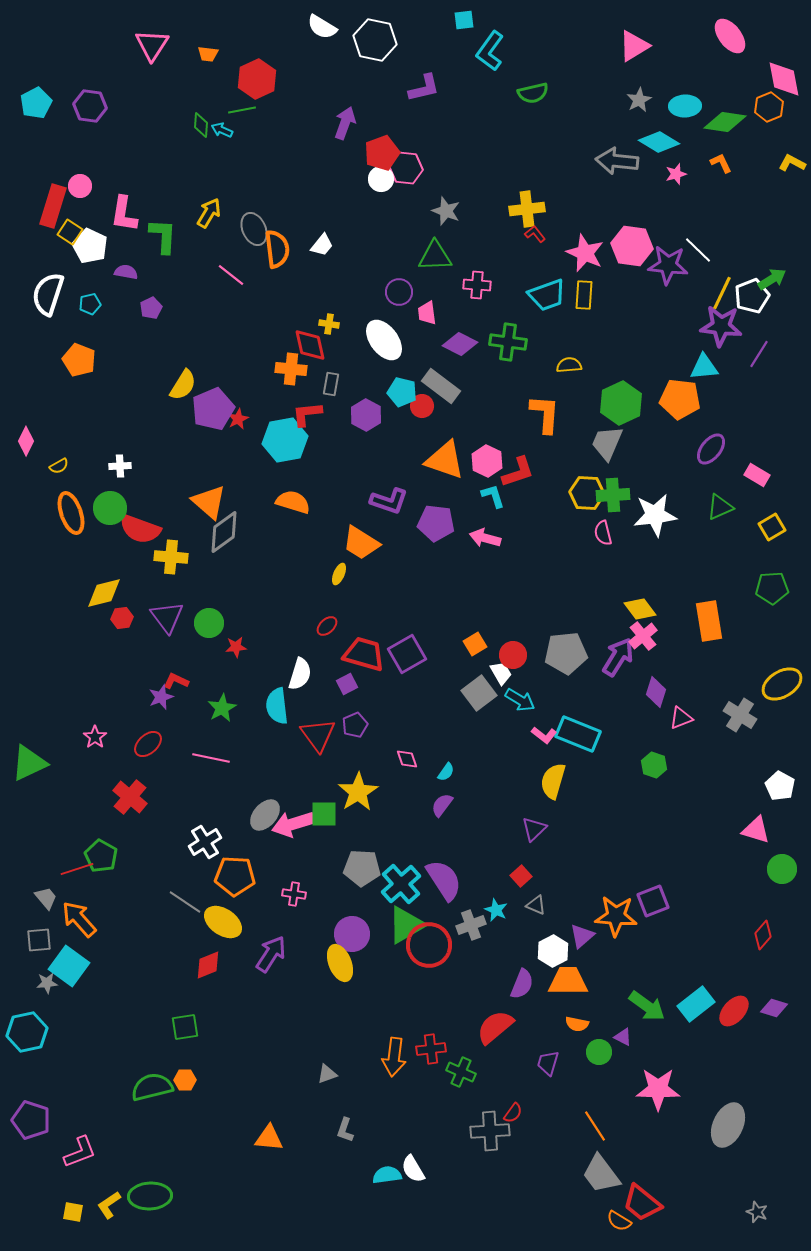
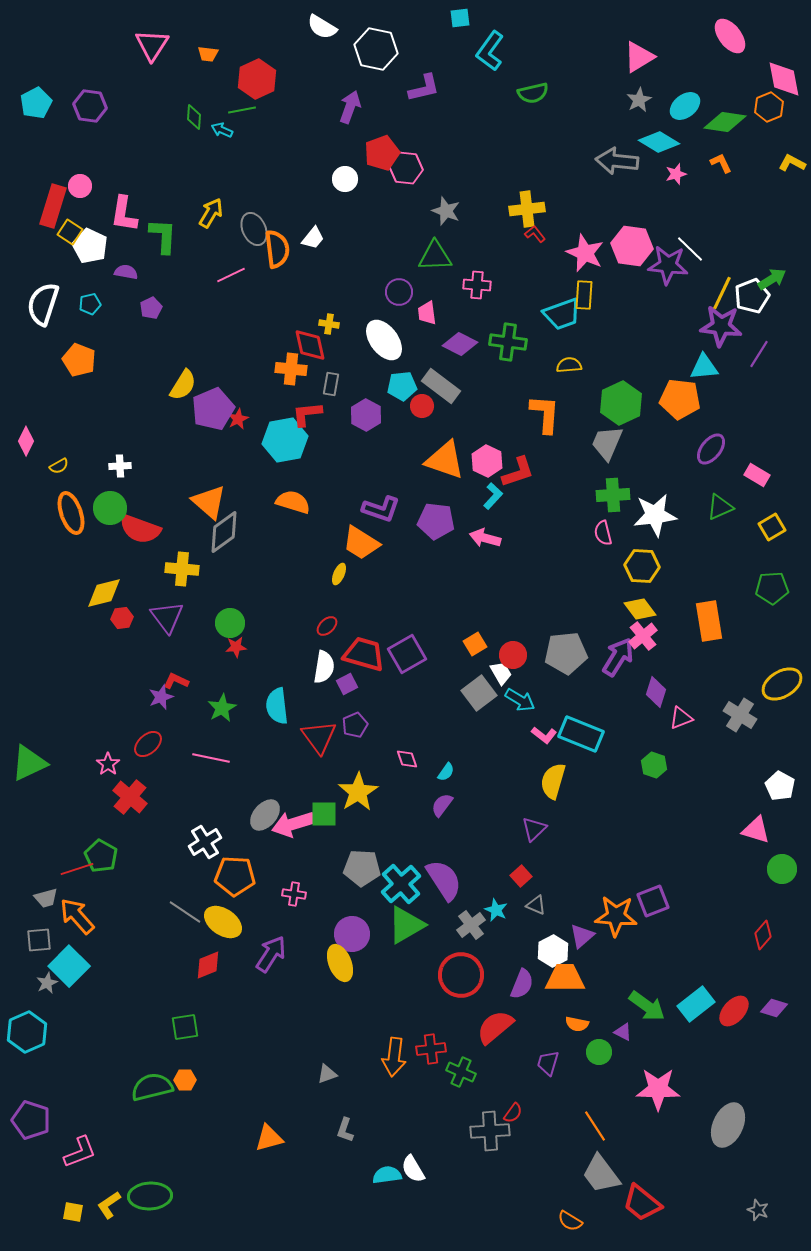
cyan square at (464, 20): moved 4 px left, 2 px up
white hexagon at (375, 40): moved 1 px right, 9 px down
pink triangle at (634, 46): moved 5 px right, 11 px down
cyan ellipse at (685, 106): rotated 36 degrees counterclockwise
purple arrow at (345, 123): moved 5 px right, 16 px up
green diamond at (201, 125): moved 7 px left, 8 px up
white circle at (381, 179): moved 36 px left
yellow arrow at (209, 213): moved 2 px right
white trapezoid at (322, 245): moved 9 px left, 7 px up
white line at (698, 250): moved 8 px left, 1 px up
pink line at (231, 275): rotated 64 degrees counterclockwise
white semicircle at (48, 294): moved 5 px left, 10 px down
cyan trapezoid at (547, 295): moved 15 px right, 19 px down
cyan pentagon at (402, 392): moved 6 px up; rotated 20 degrees counterclockwise
yellow hexagon at (587, 493): moved 55 px right, 73 px down
cyan L-shape at (493, 496): rotated 60 degrees clockwise
purple L-shape at (389, 501): moved 8 px left, 8 px down
purple pentagon at (436, 523): moved 2 px up
yellow cross at (171, 557): moved 11 px right, 12 px down
green circle at (209, 623): moved 21 px right
white semicircle at (300, 674): moved 24 px right, 7 px up; rotated 8 degrees counterclockwise
cyan rectangle at (578, 734): moved 3 px right
red triangle at (318, 735): moved 1 px right, 2 px down
pink star at (95, 737): moved 13 px right, 27 px down
gray trapezoid at (46, 898): rotated 115 degrees clockwise
gray line at (185, 902): moved 10 px down
orange arrow at (79, 919): moved 2 px left, 3 px up
gray cross at (471, 925): rotated 16 degrees counterclockwise
red circle at (429, 945): moved 32 px right, 30 px down
cyan square at (69, 966): rotated 9 degrees clockwise
orange trapezoid at (568, 981): moved 3 px left, 3 px up
gray star at (47, 983): rotated 20 degrees counterclockwise
cyan hexagon at (27, 1032): rotated 12 degrees counterclockwise
purple triangle at (623, 1037): moved 5 px up
orange triangle at (269, 1138): rotated 20 degrees counterclockwise
gray star at (757, 1212): moved 1 px right, 2 px up
orange semicircle at (619, 1221): moved 49 px left
